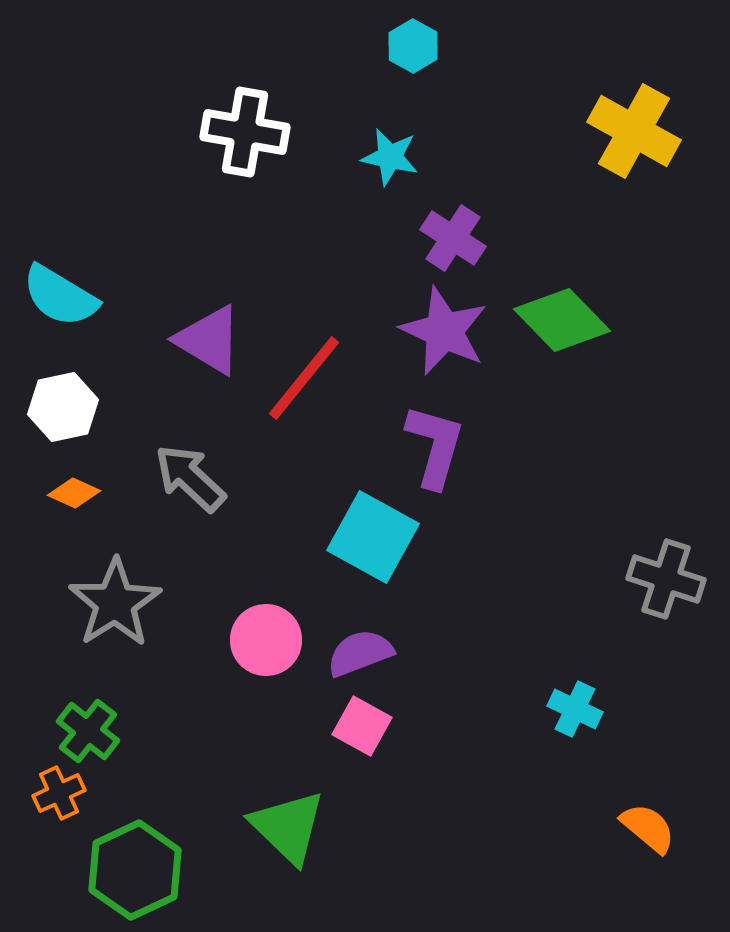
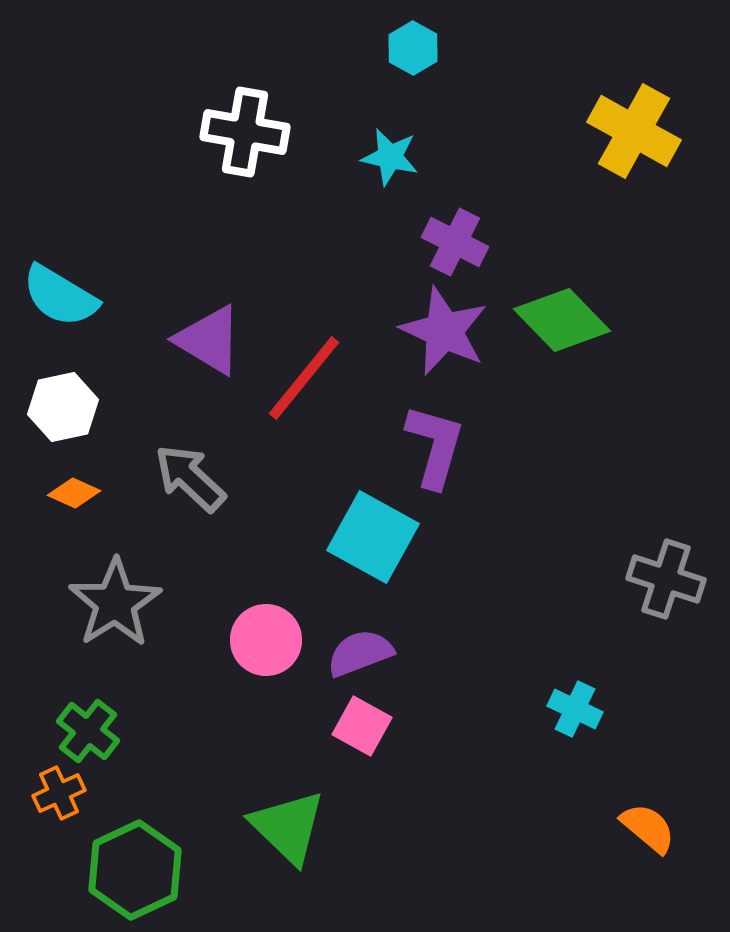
cyan hexagon: moved 2 px down
purple cross: moved 2 px right, 4 px down; rotated 6 degrees counterclockwise
